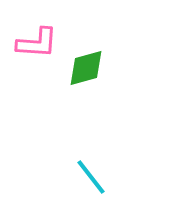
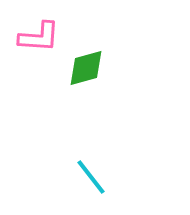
pink L-shape: moved 2 px right, 6 px up
